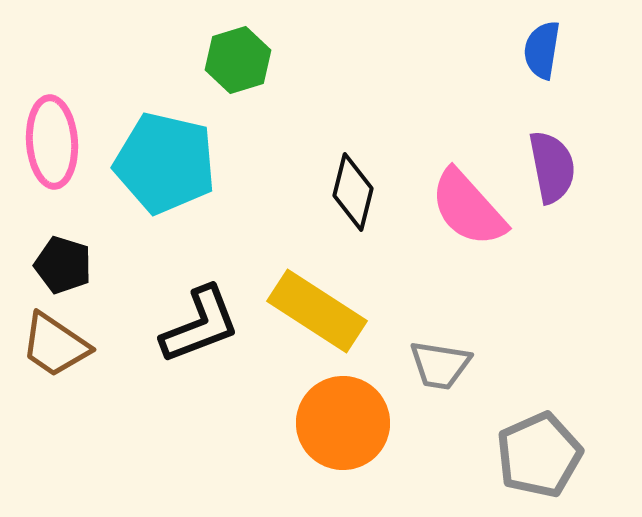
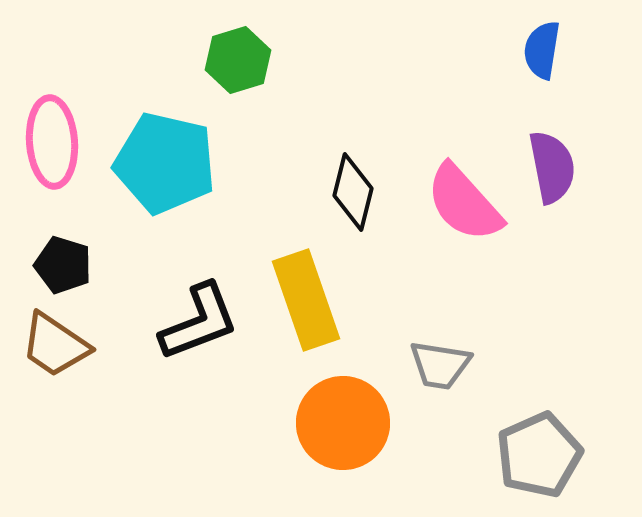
pink semicircle: moved 4 px left, 5 px up
yellow rectangle: moved 11 px left, 11 px up; rotated 38 degrees clockwise
black L-shape: moved 1 px left, 3 px up
